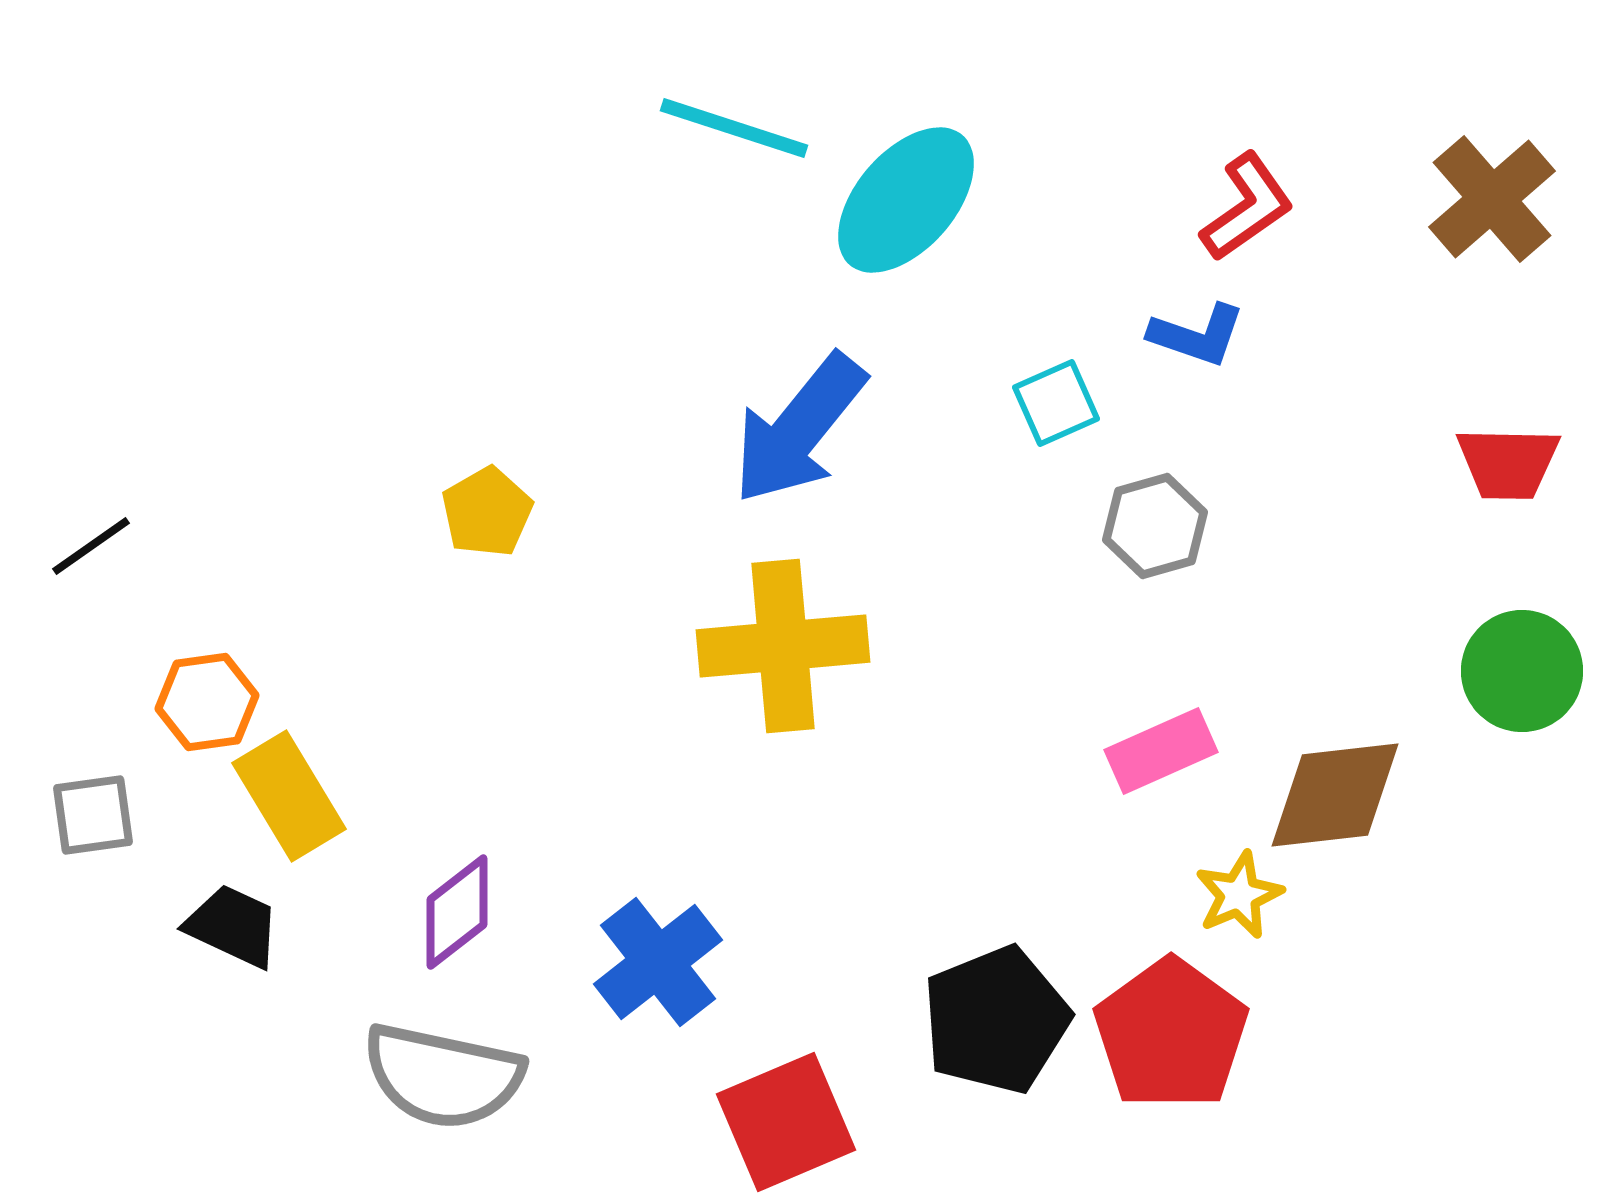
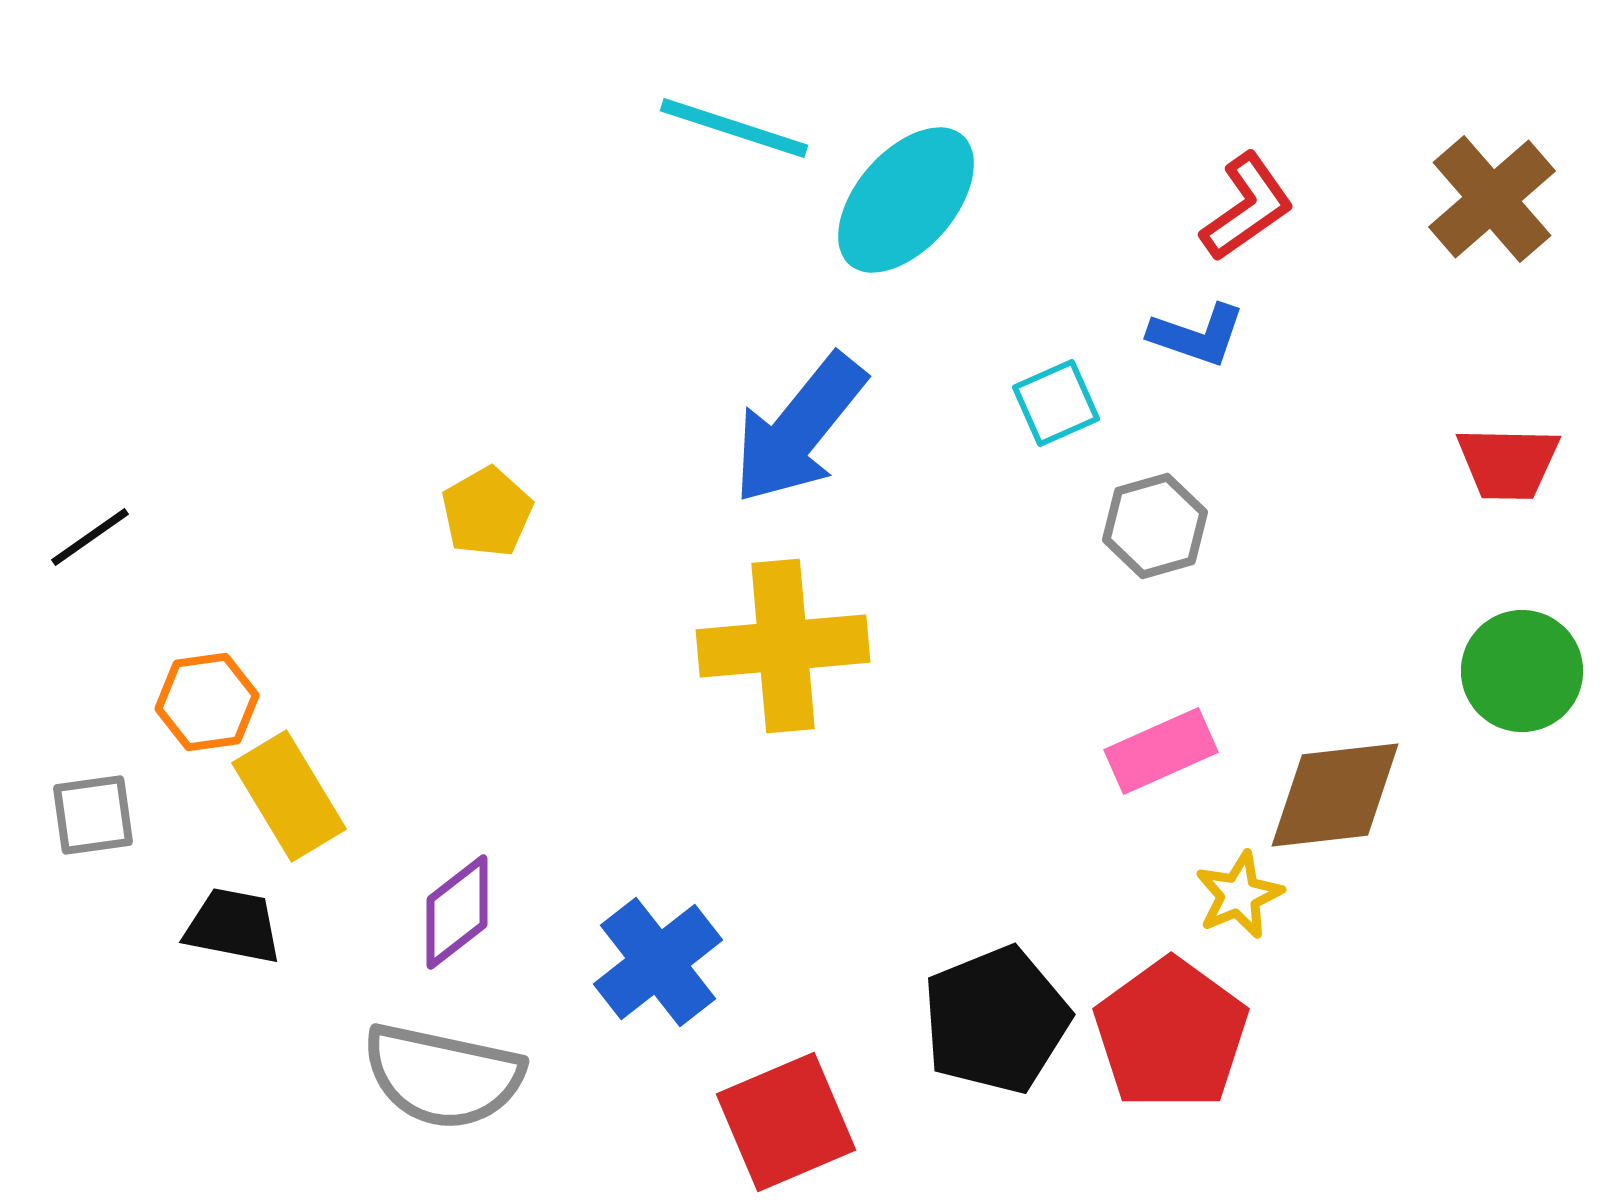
black line: moved 1 px left, 9 px up
black trapezoid: rotated 14 degrees counterclockwise
